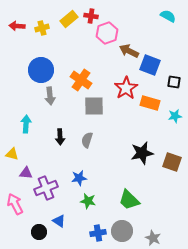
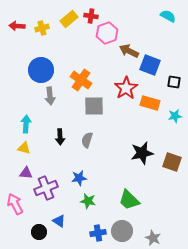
yellow triangle: moved 12 px right, 6 px up
